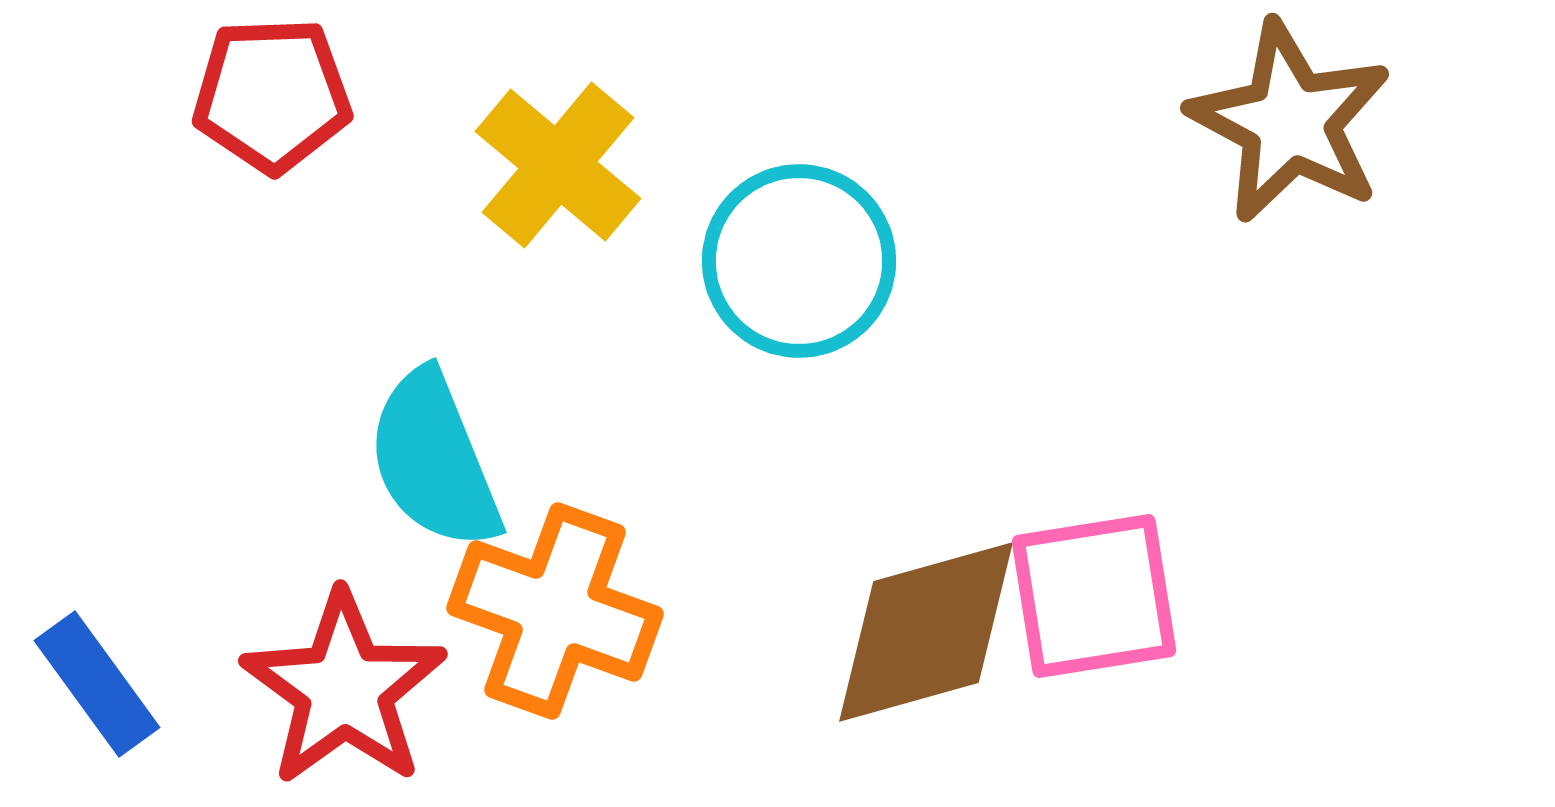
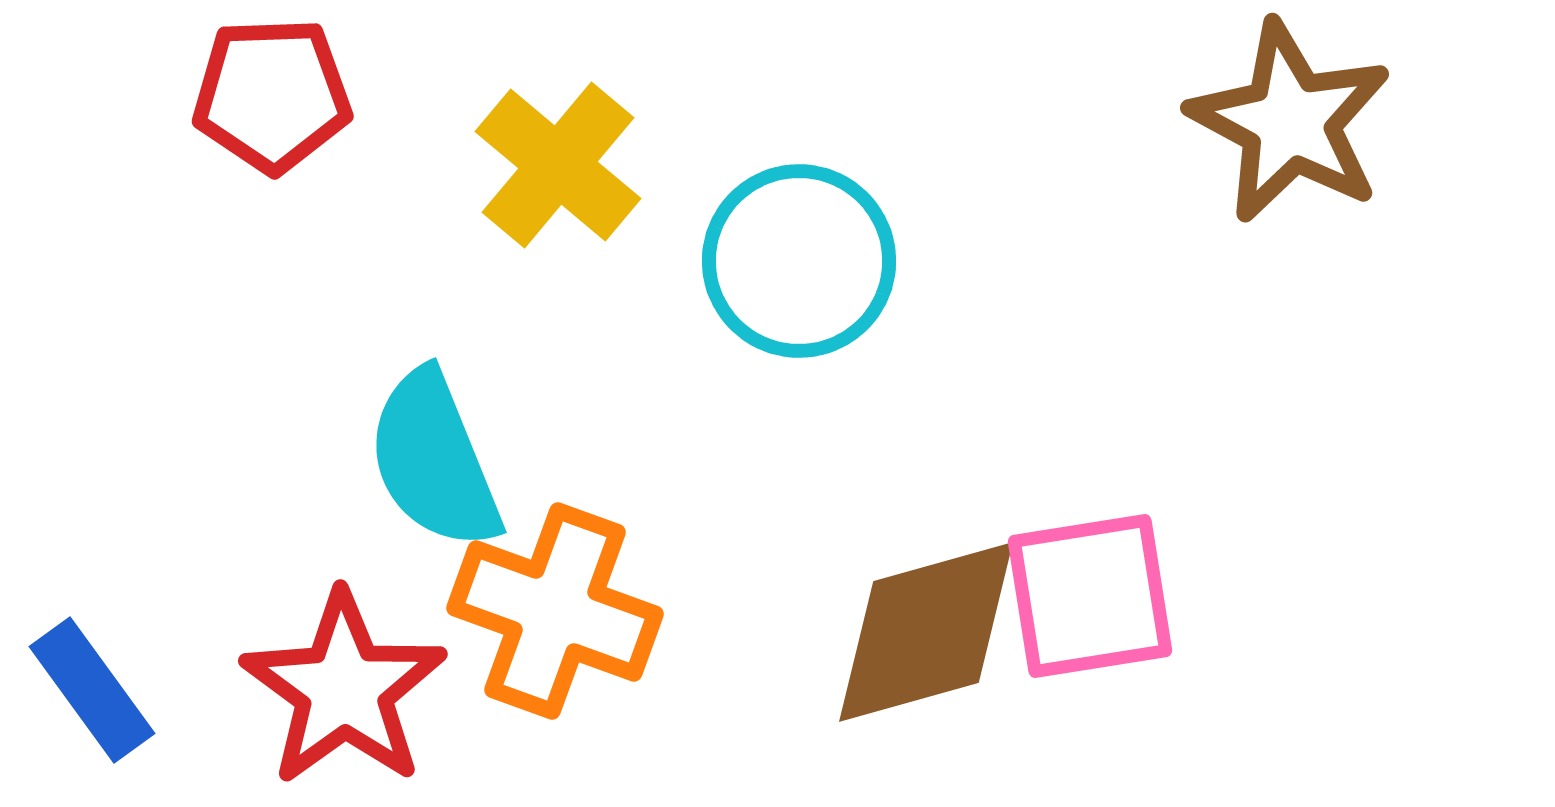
pink square: moved 4 px left
blue rectangle: moved 5 px left, 6 px down
